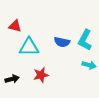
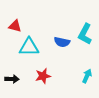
cyan L-shape: moved 6 px up
cyan arrow: moved 2 px left, 11 px down; rotated 80 degrees counterclockwise
red star: moved 2 px right, 1 px down
black arrow: rotated 16 degrees clockwise
